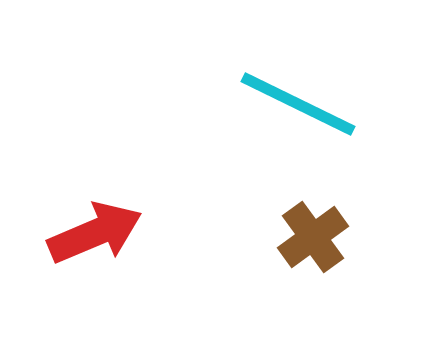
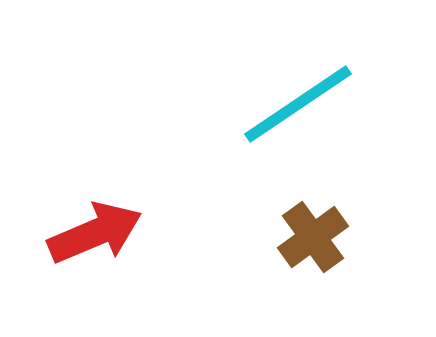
cyan line: rotated 60 degrees counterclockwise
